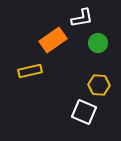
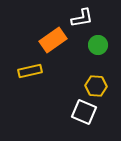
green circle: moved 2 px down
yellow hexagon: moved 3 px left, 1 px down
